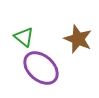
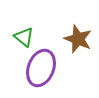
purple ellipse: rotated 69 degrees clockwise
